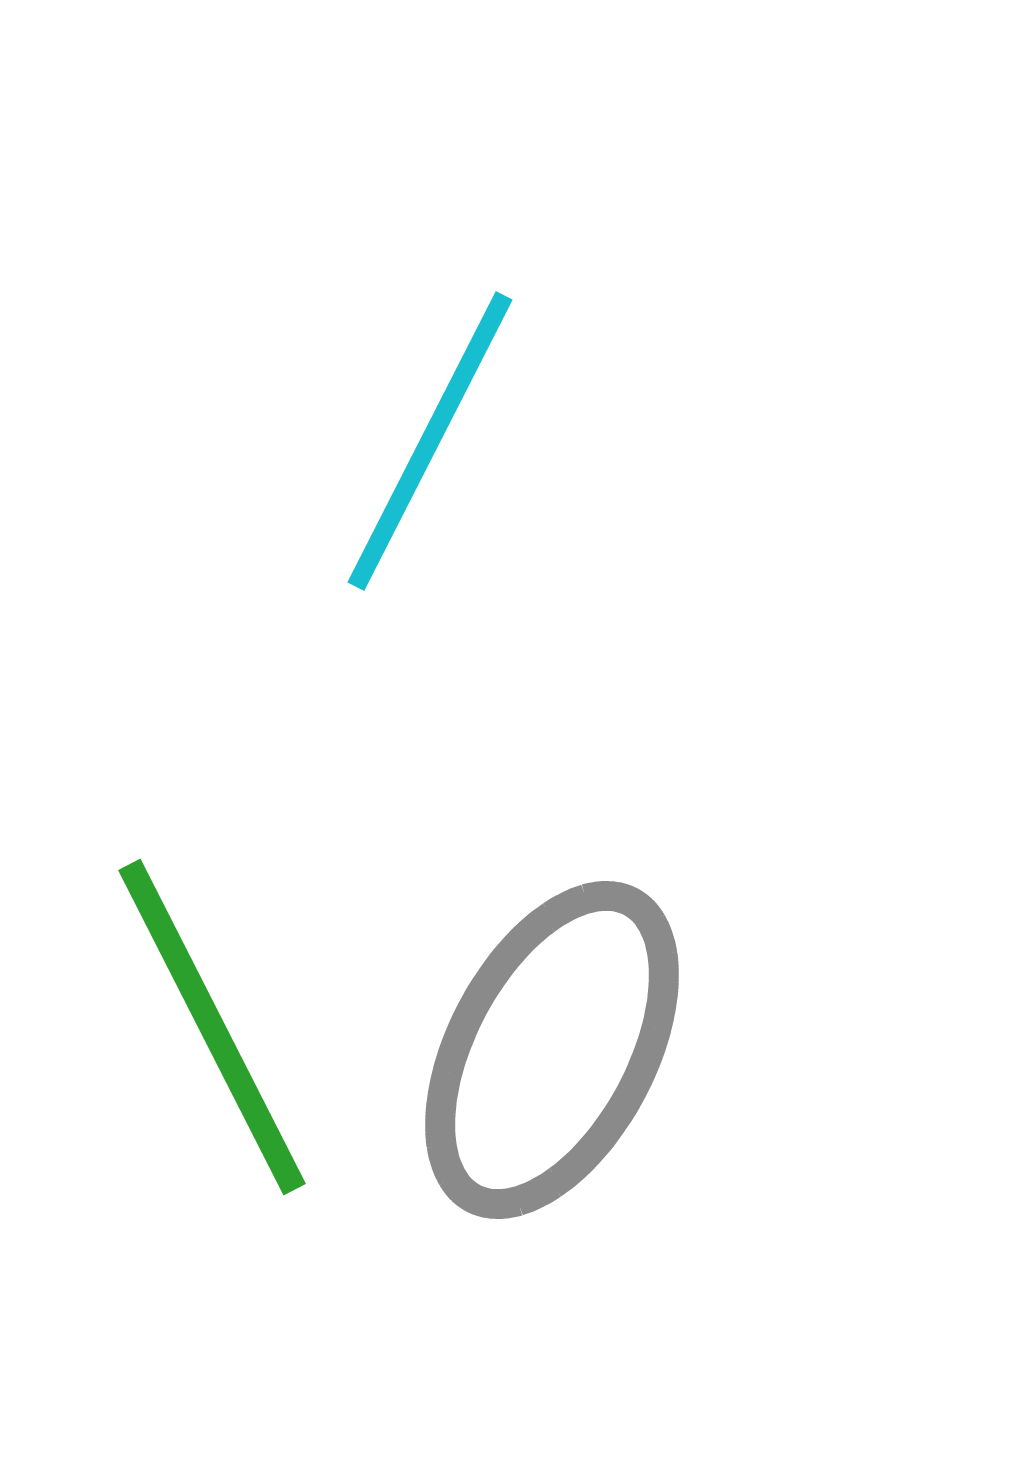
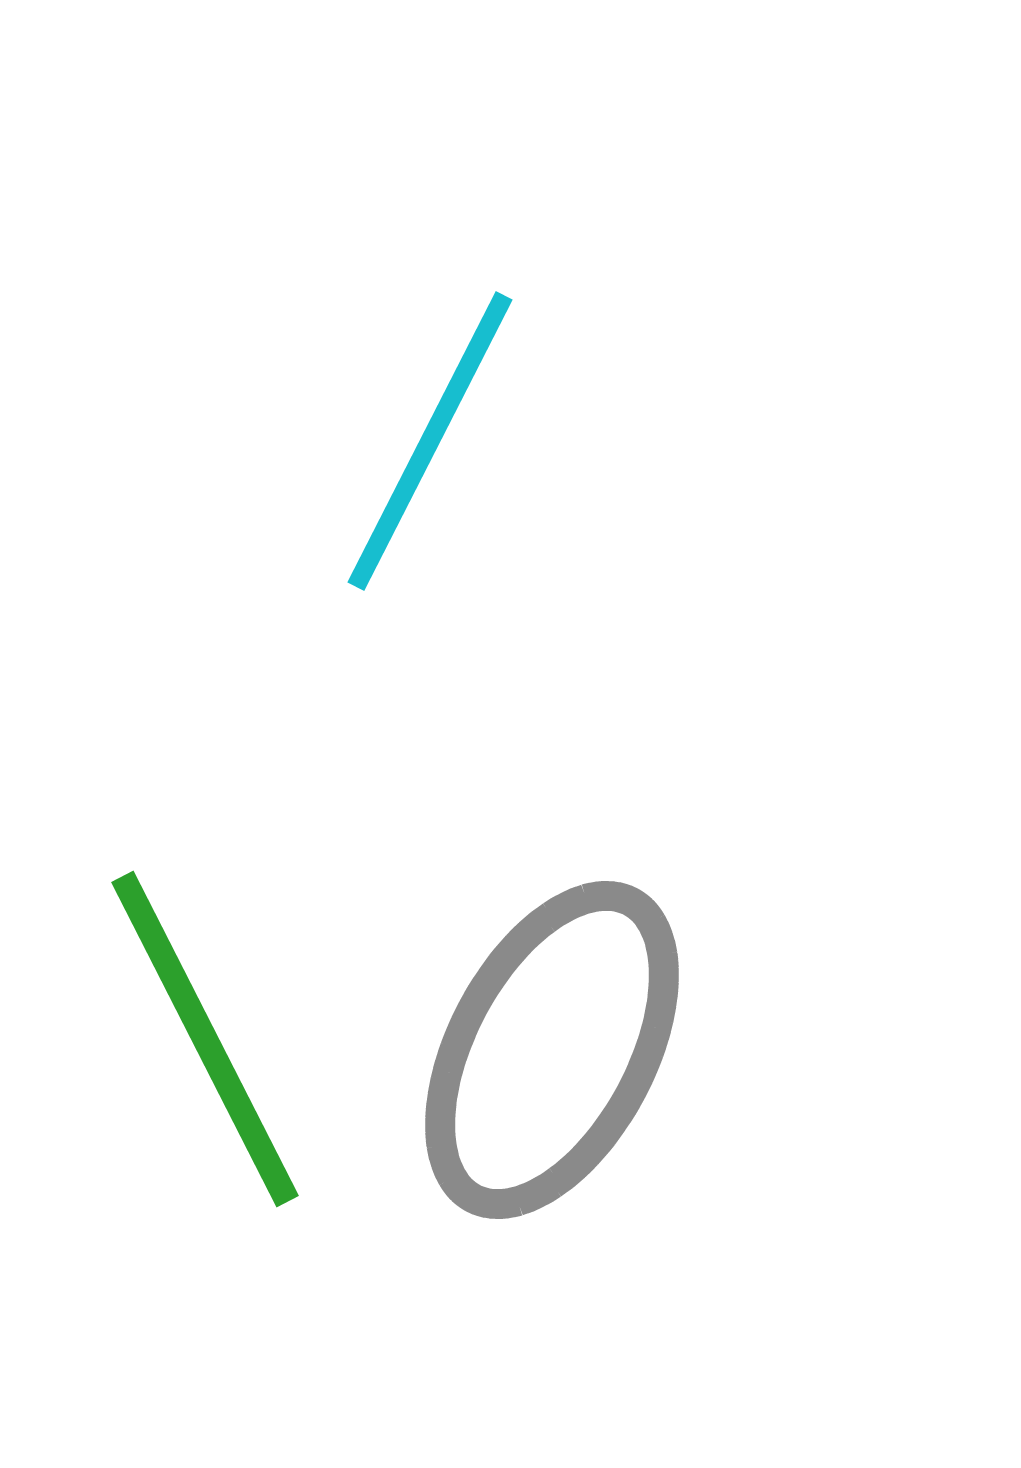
green line: moved 7 px left, 12 px down
